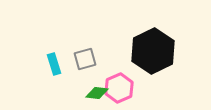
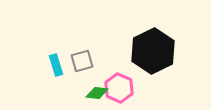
gray square: moved 3 px left, 2 px down
cyan rectangle: moved 2 px right, 1 px down
pink hexagon: rotated 12 degrees counterclockwise
